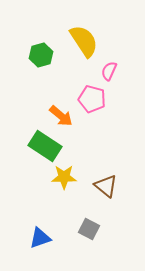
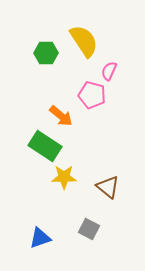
green hexagon: moved 5 px right, 2 px up; rotated 15 degrees clockwise
pink pentagon: moved 4 px up
brown triangle: moved 2 px right, 1 px down
